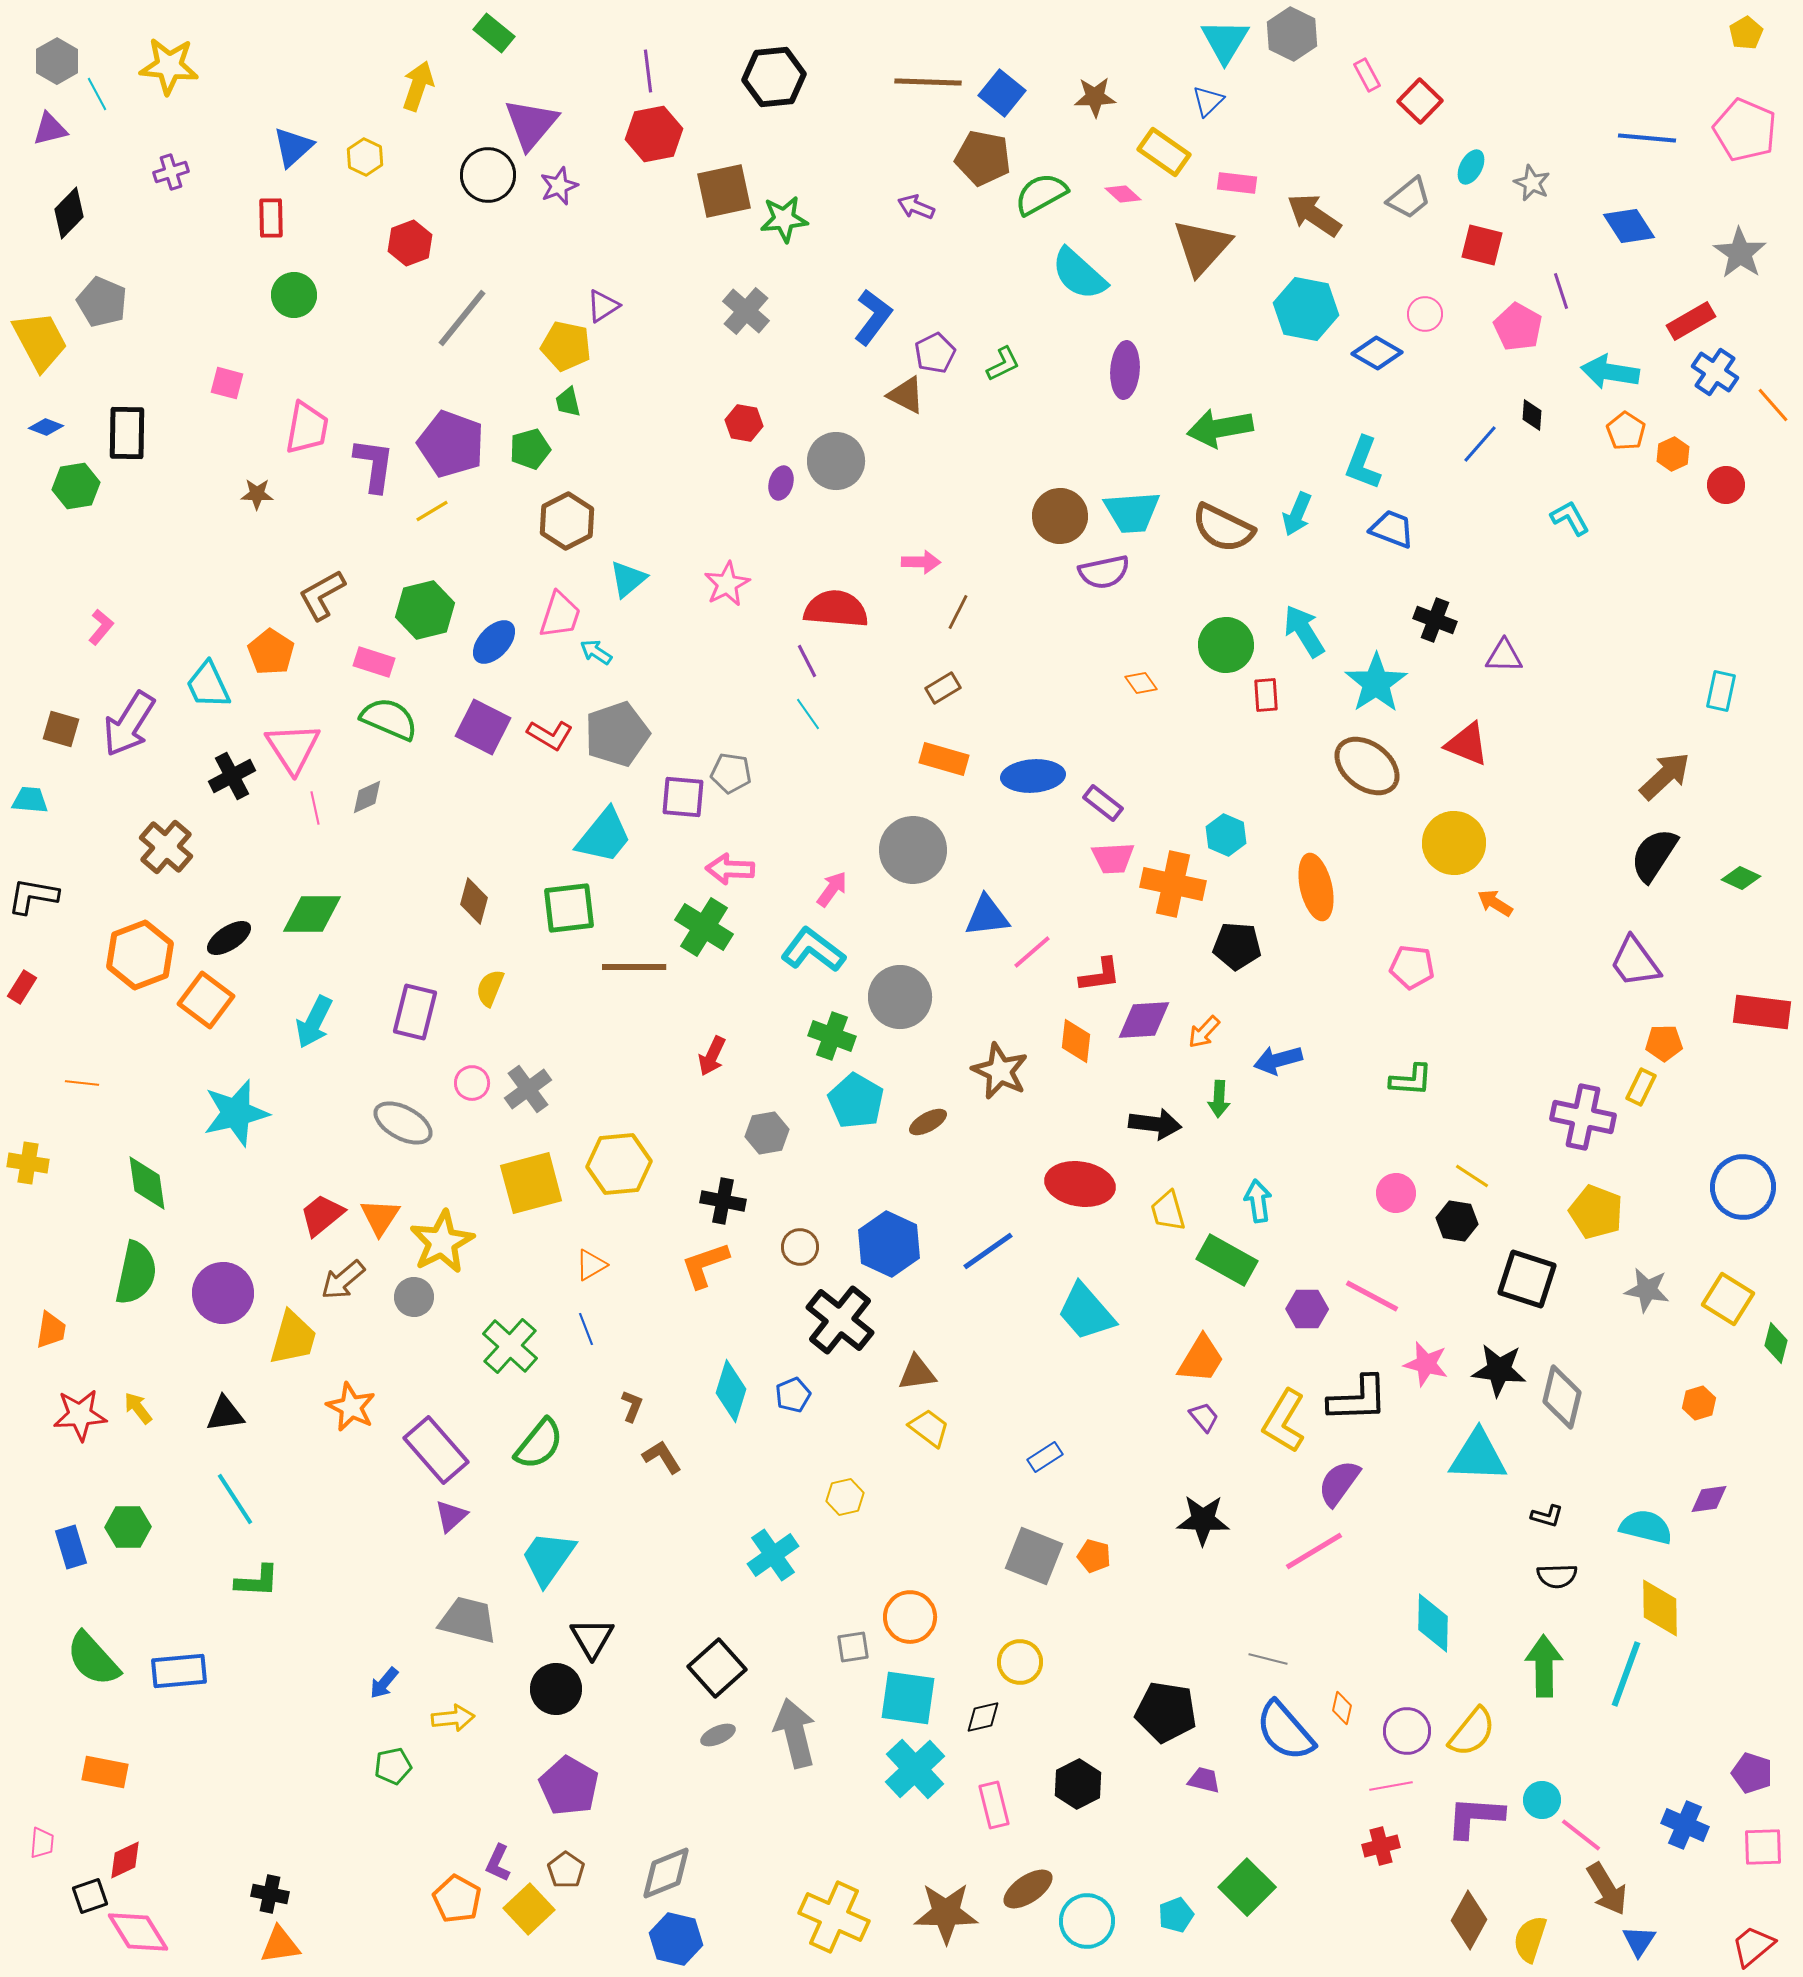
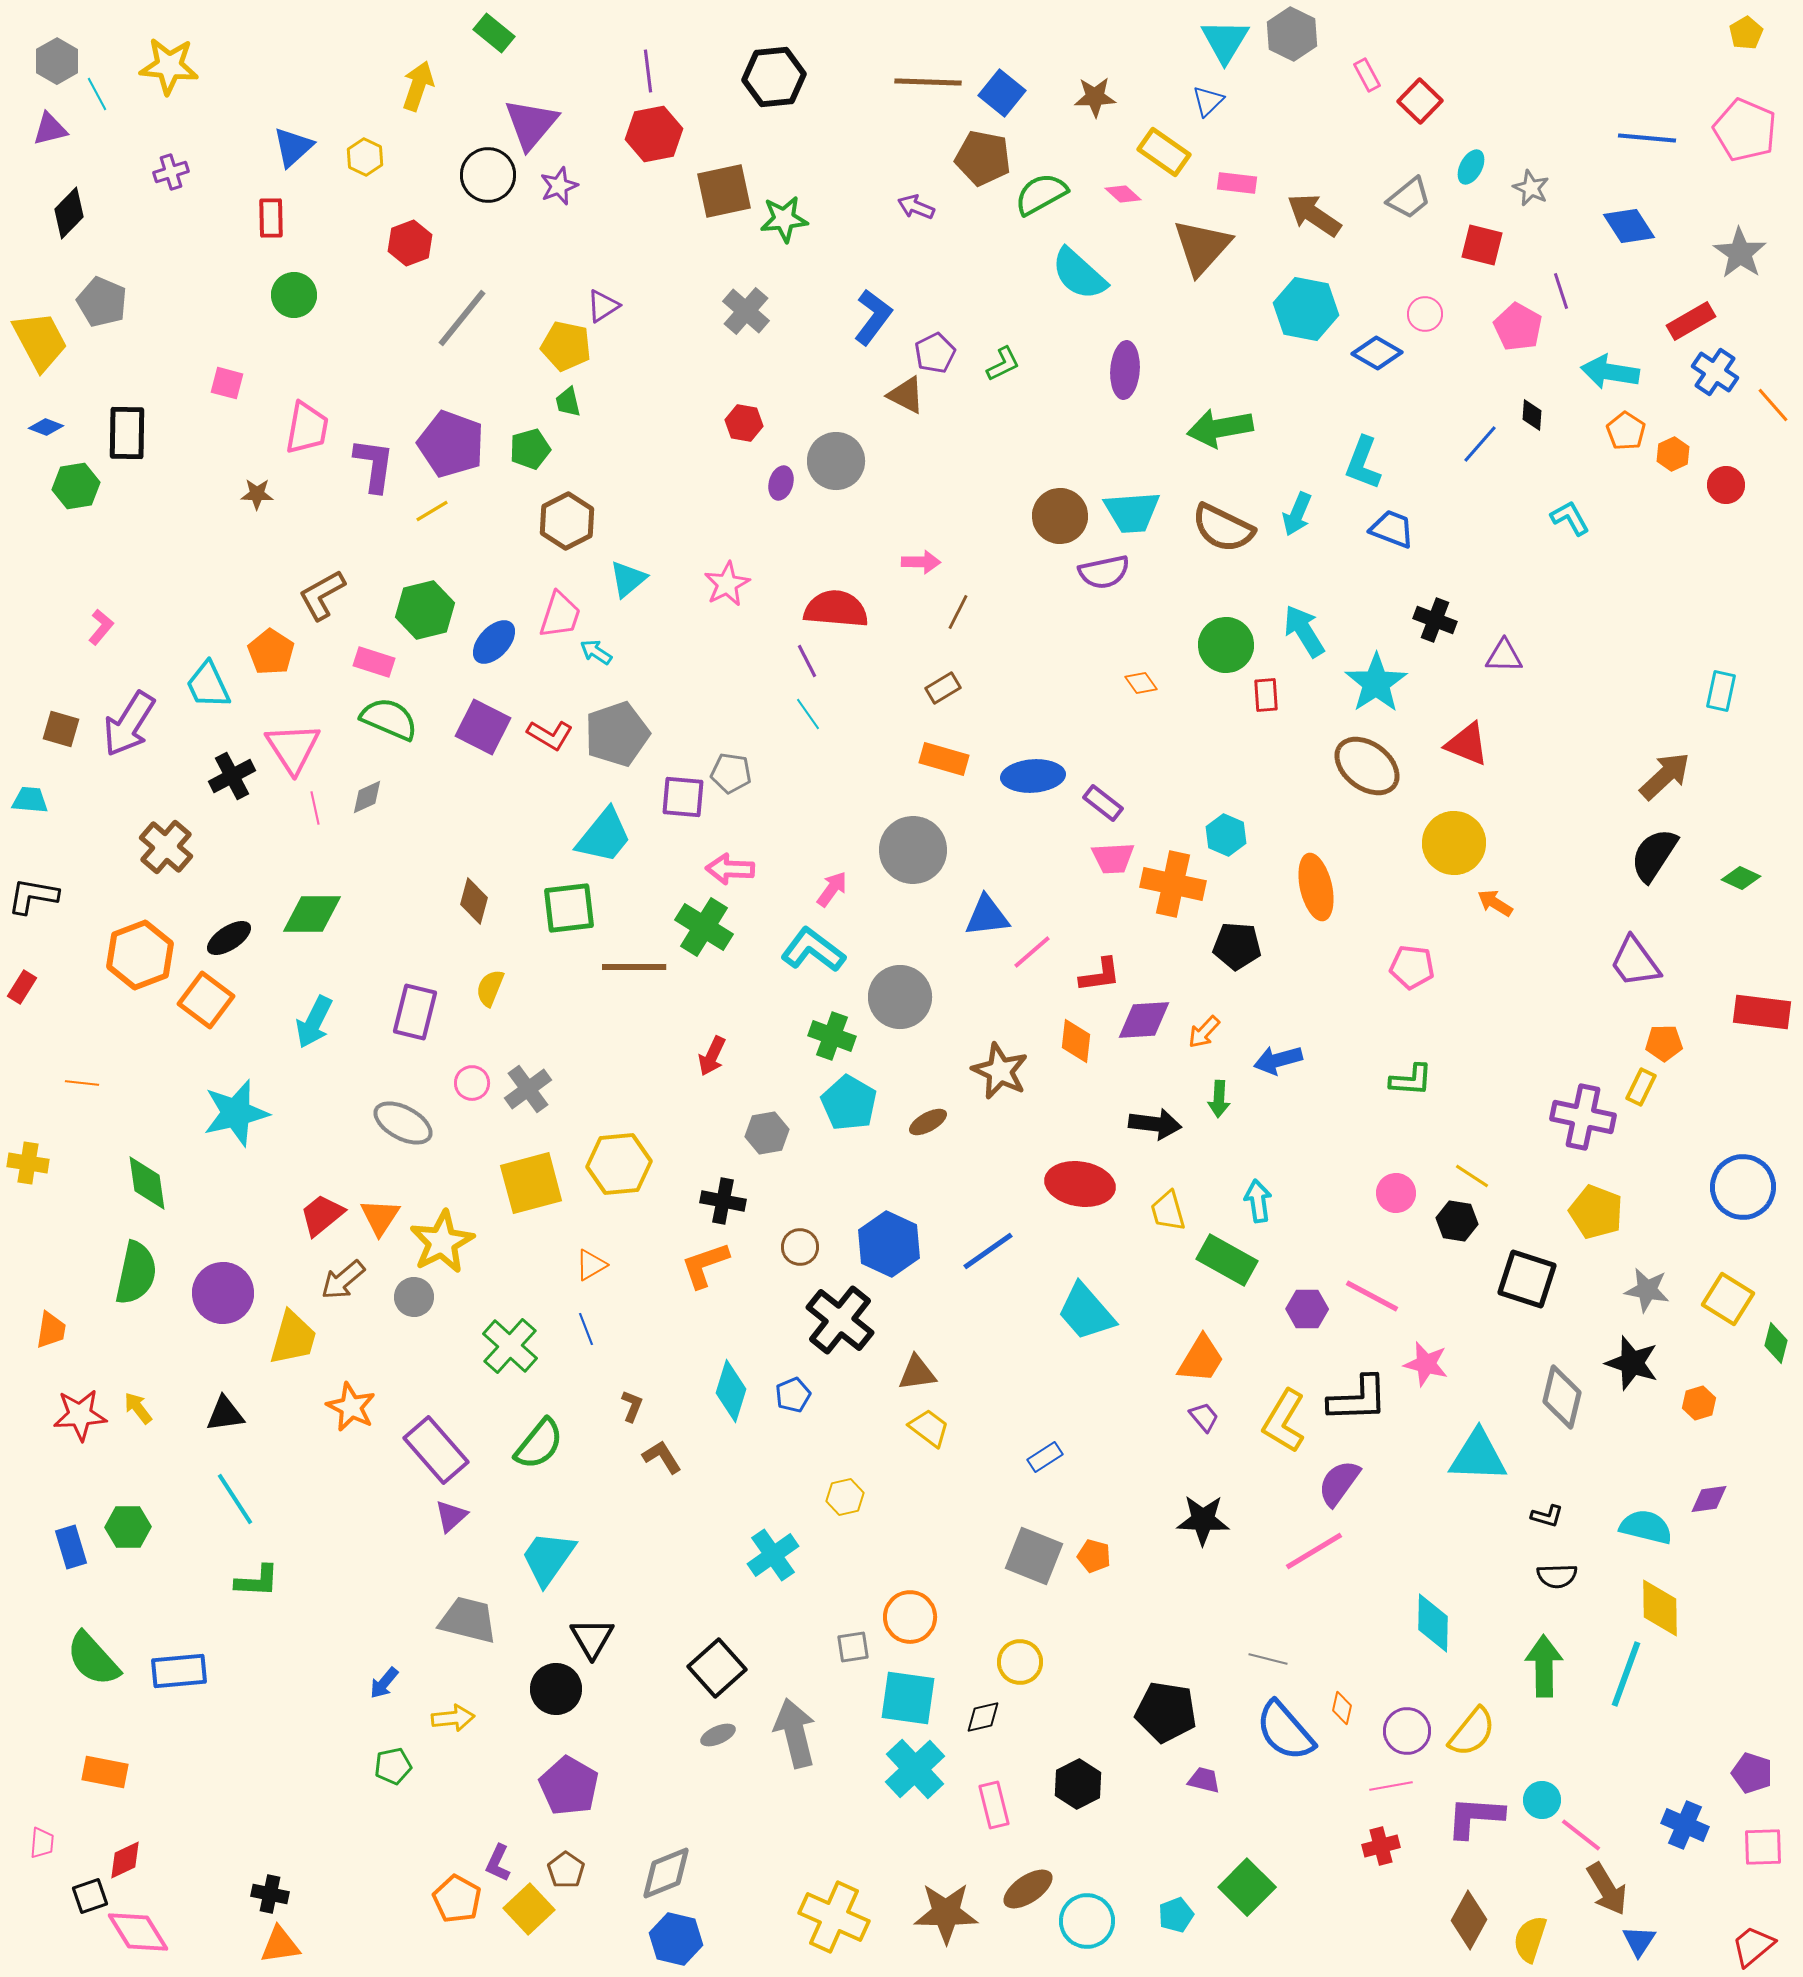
gray star at (1532, 183): moved 1 px left, 5 px down
cyan pentagon at (856, 1101): moved 7 px left, 2 px down
black star at (1499, 1370): moved 133 px right, 7 px up; rotated 12 degrees clockwise
